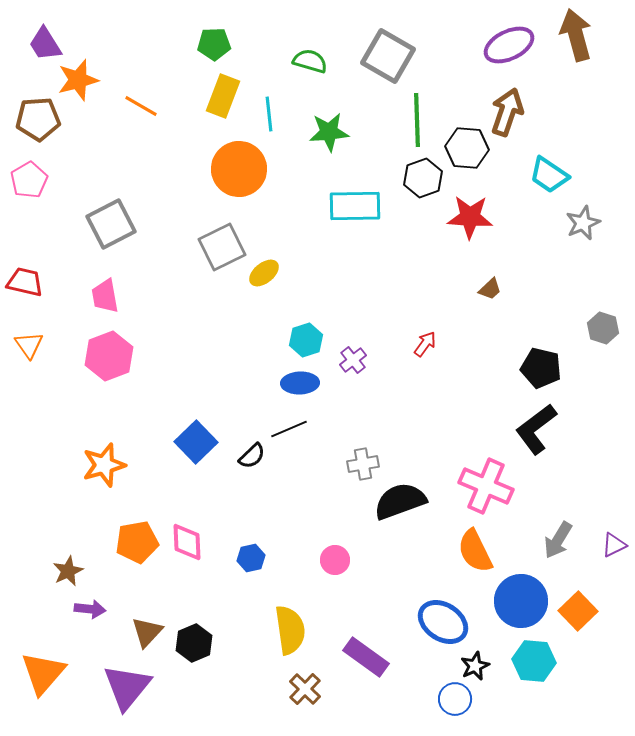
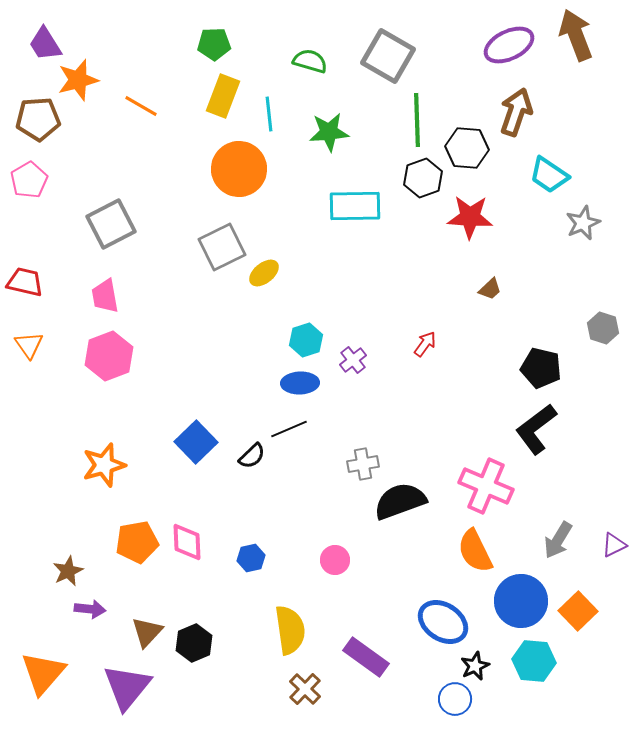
brown arrow at (576, 35): rotated 6 degrees counterclockwise
brown arrow at (507, 112): moved 9 px right
